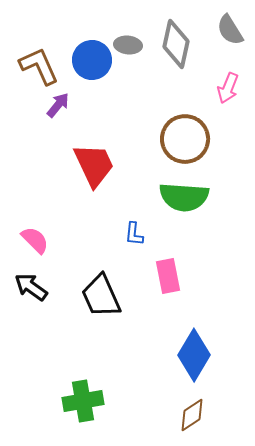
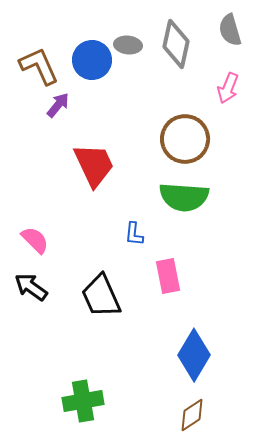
gray semicircle: rotated 16 degrees clockwise
